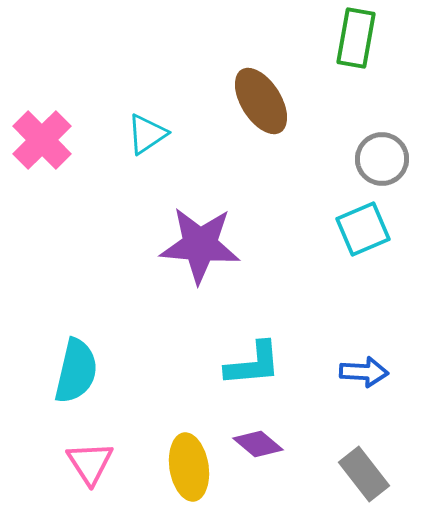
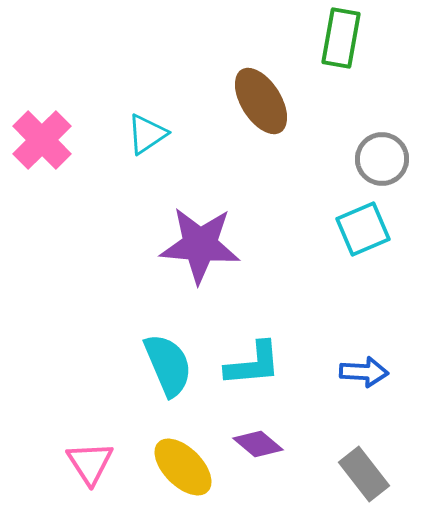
green rectangle: moved 15 px left
cyan semicircle: moved 92 px right, 6 px up; rotated 36 degrees counterclockwise
yellow ellipse: moved 6 px left; rotated 36 degrees counterclockwise
